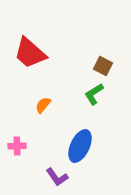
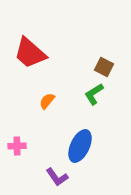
brown square: moved 1 px right, 1 px down
orange semicircle: moved 4 px right, 4 px up
